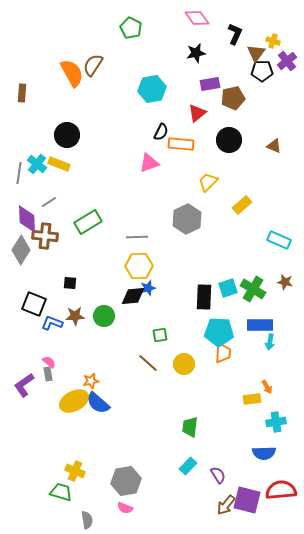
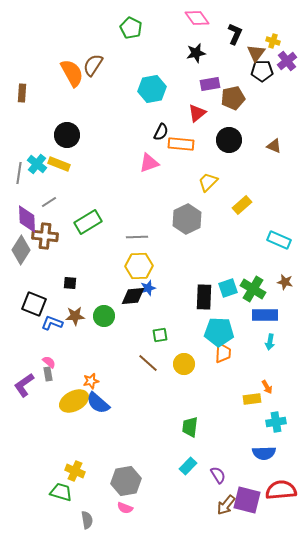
blue rectangle at (260, 325): moved 5 px right, 10 px up
